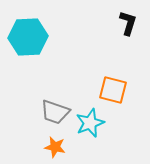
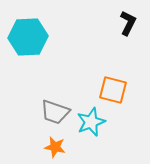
black L-shape: rotated 10 degrees clockwise
cyan star: moved 1 px right, 1 px up
